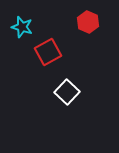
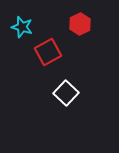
red hexagon: moved 8 px left, 2 px down; rotated 10 degrees clockwise
white square: moved 1 px left, 1 px down
